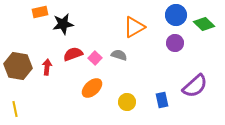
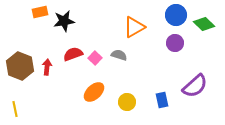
black star: moved 1 px right, 3 px up
brown hexagon: moved 2 px right; rotated 12 degrees clockwise
orange ellipse: moved 2 px right, 4 px down
